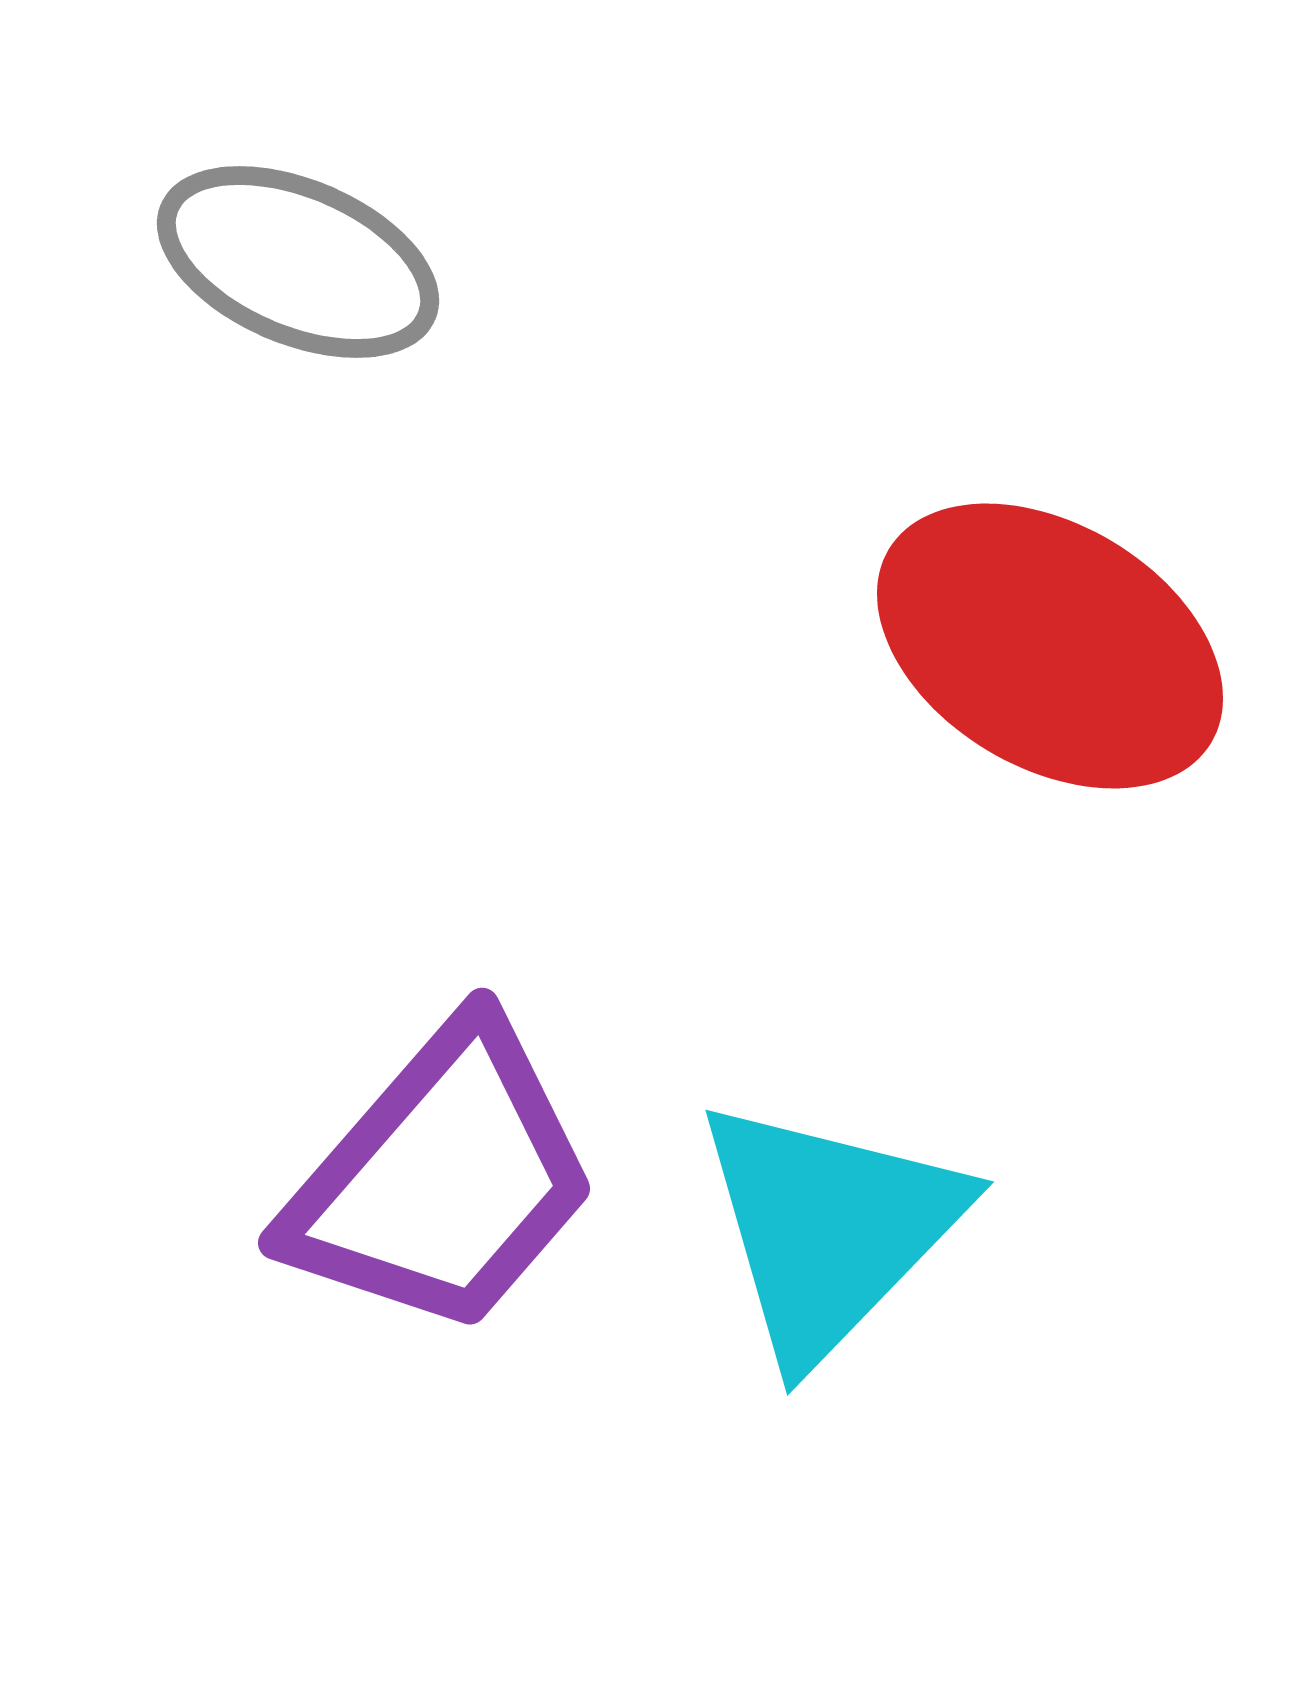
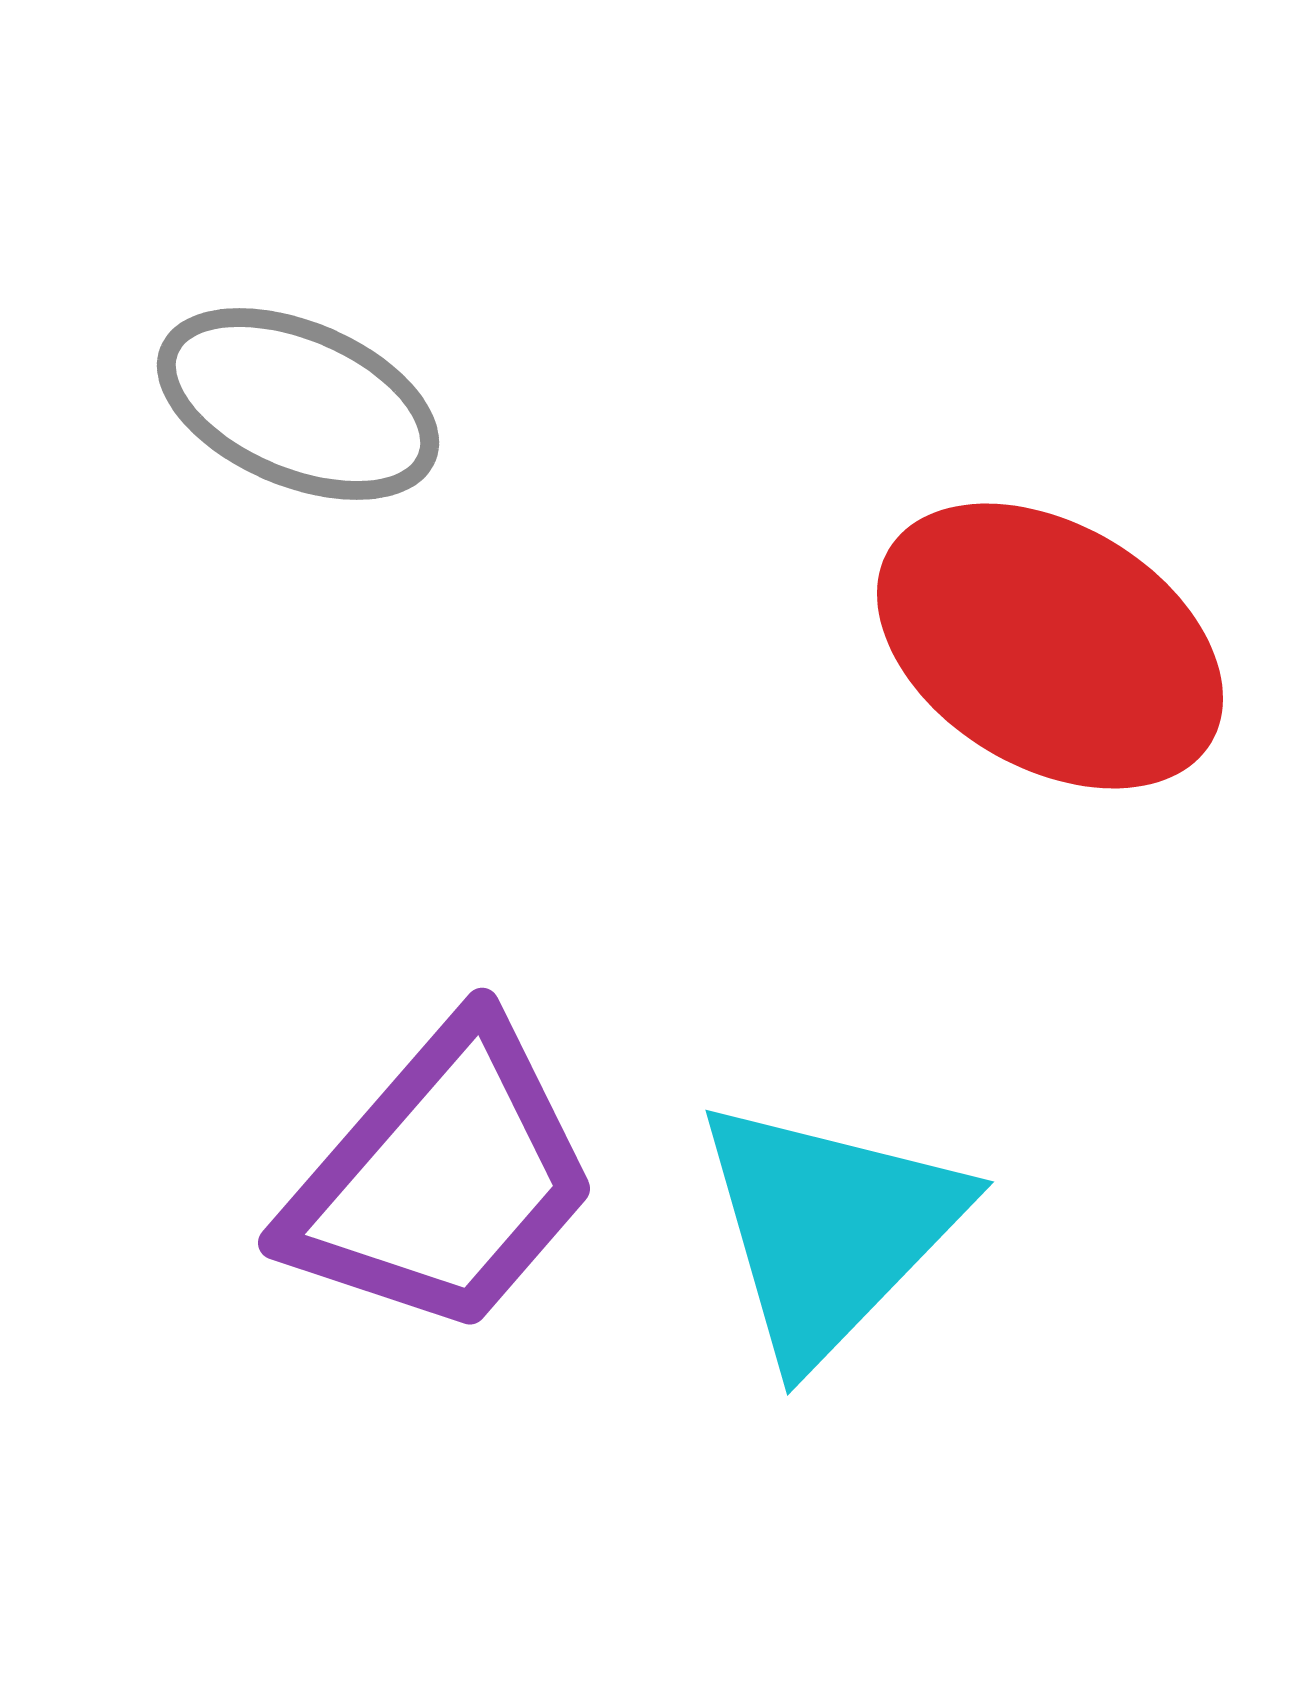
gray ellipse: moved 142 px down
